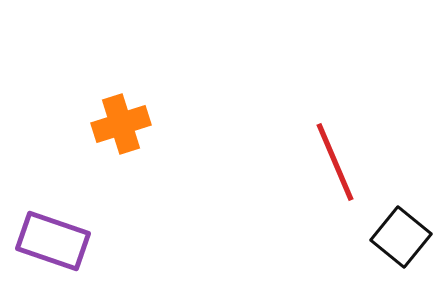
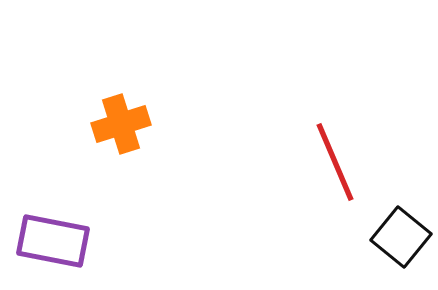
purple rectangle: rotated 8 degrees counterclockwise
